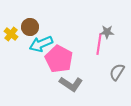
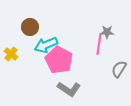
yellow cross: moved 20 px down
cyan arrow: moved 5 px right, 1 px down
pink pentagon: moved 1 px down
gray semicircle: moved 2 px right, 3 px up
gray L-shape: moved 2 px left, 5 px down
